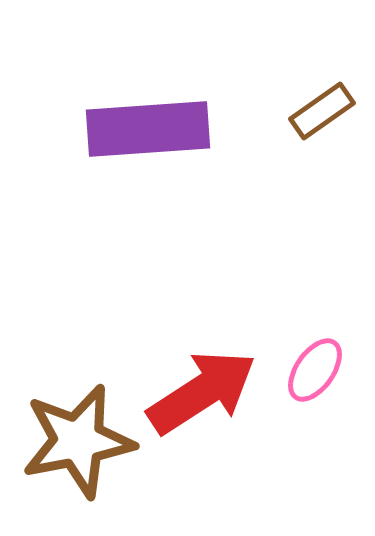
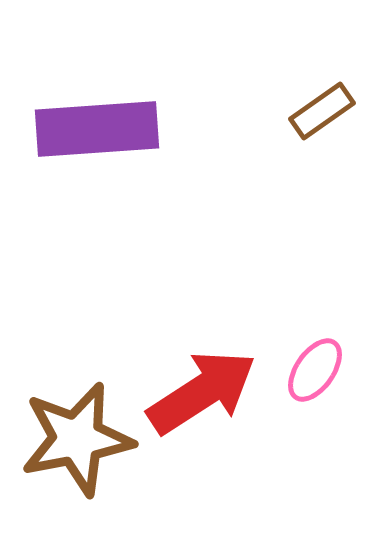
purple rectangle: moved 51 px left
brown star: moved 1 px left, 2 px up
